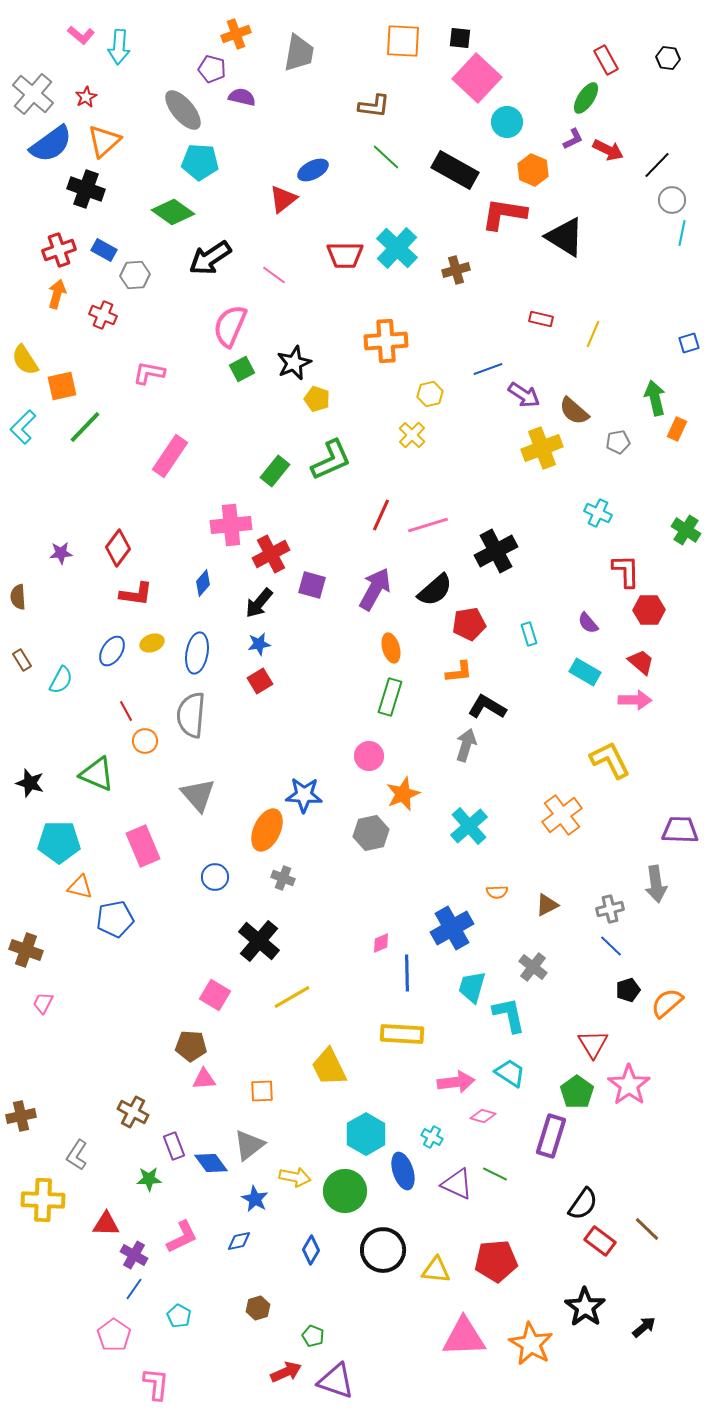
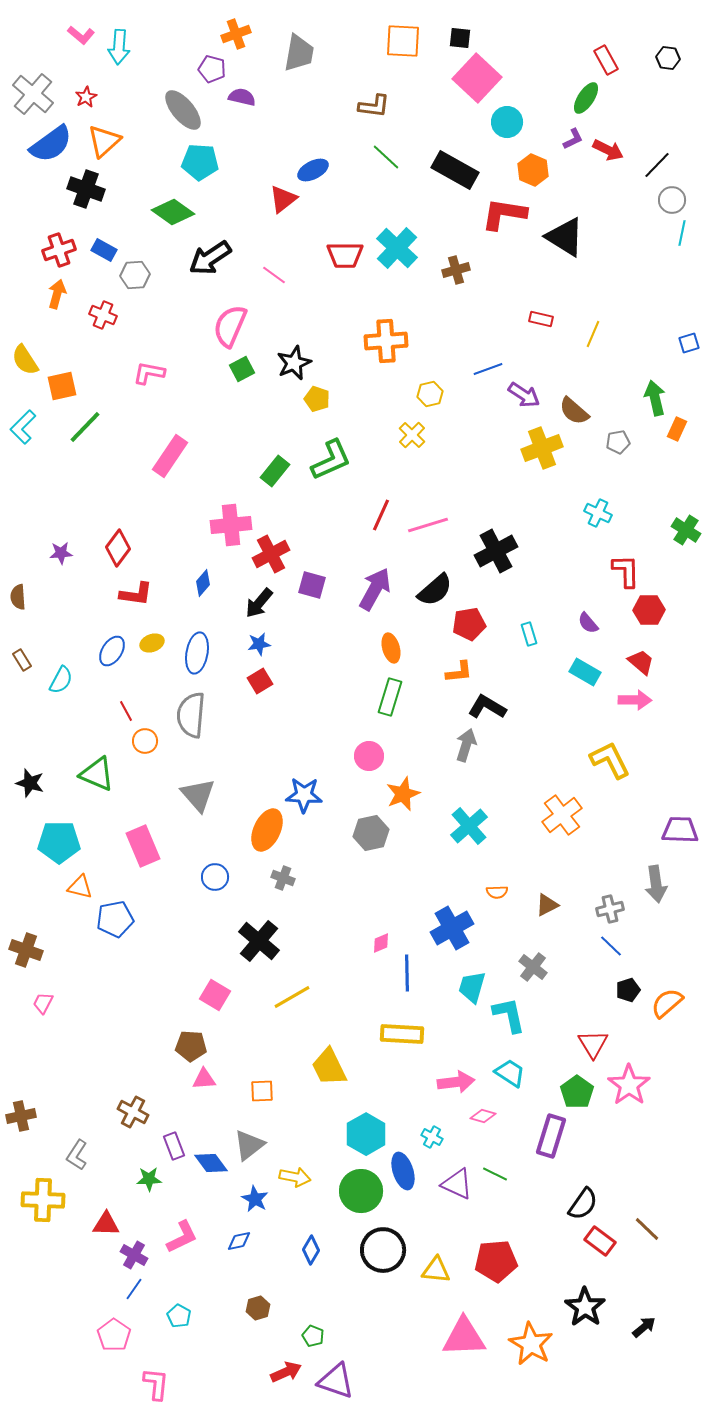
green circle at (345, 1191): moved 16 px right
